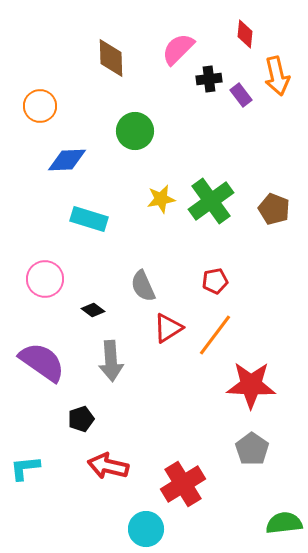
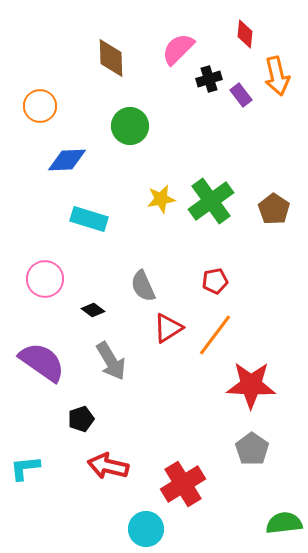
black cross: rotated 10 degrees counterclockwise
green circle: moved 5 px left, 5 px up
brown pentagon: rotated 12 degrees clockwise
gray arrow: rotated 27 degrees counterclockwise
